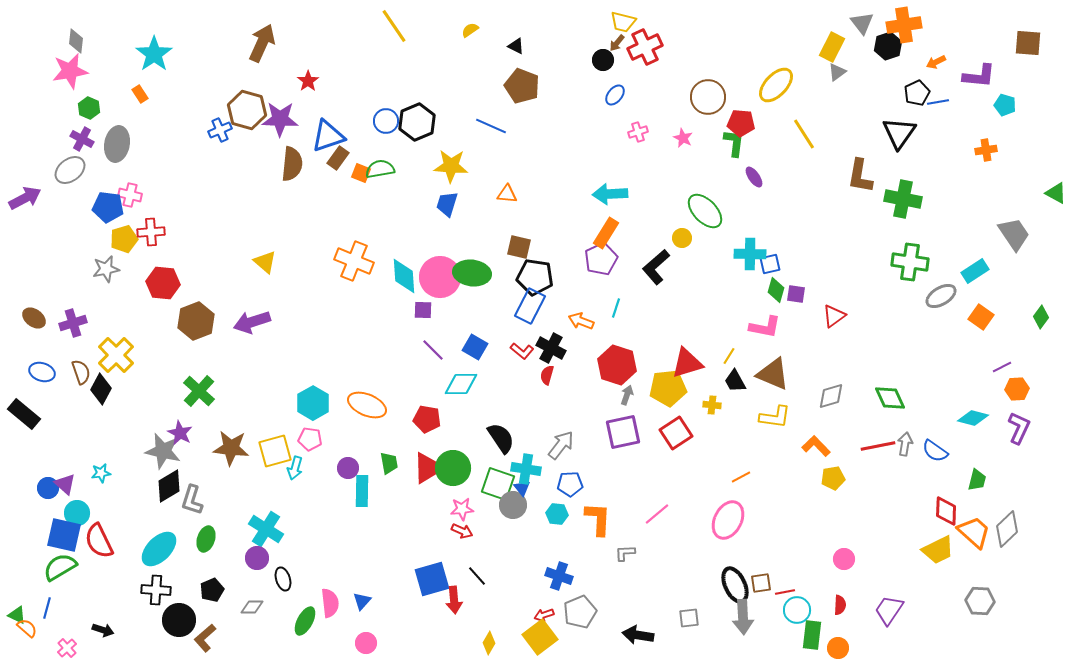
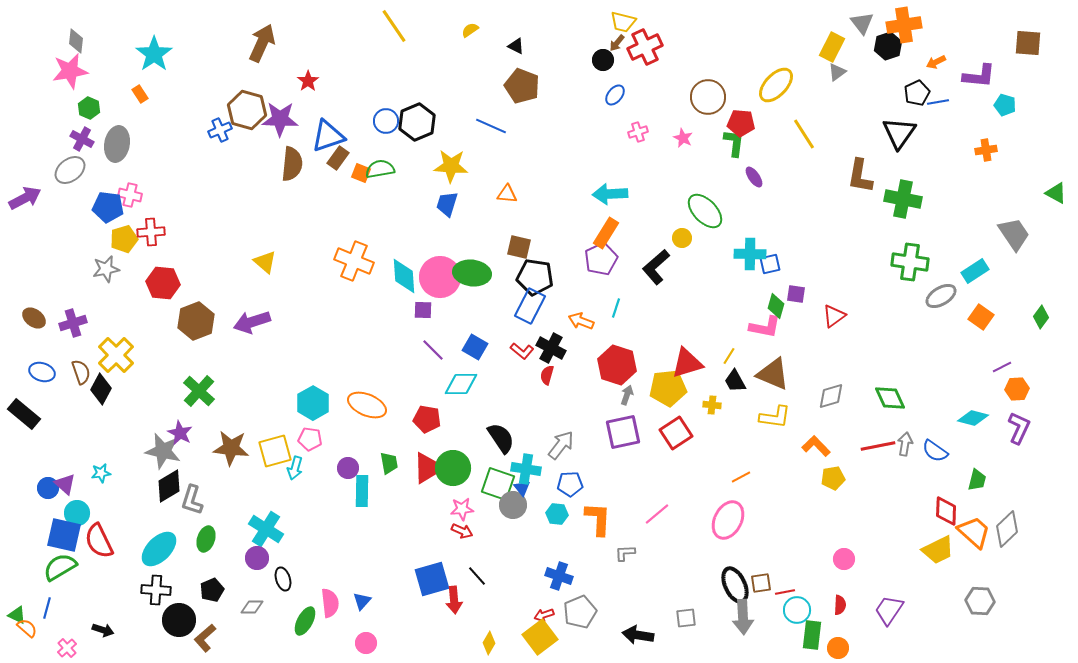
green diamond at (776, 290): moved 16 px down
gray square at (689, 618): moved 3 px left
